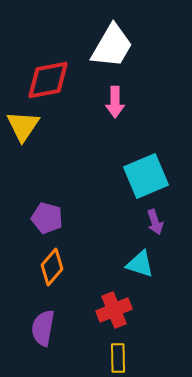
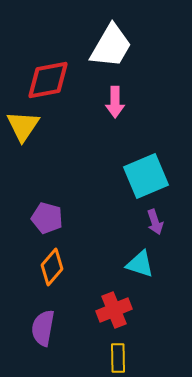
white trapezoid: moved 1 px left
